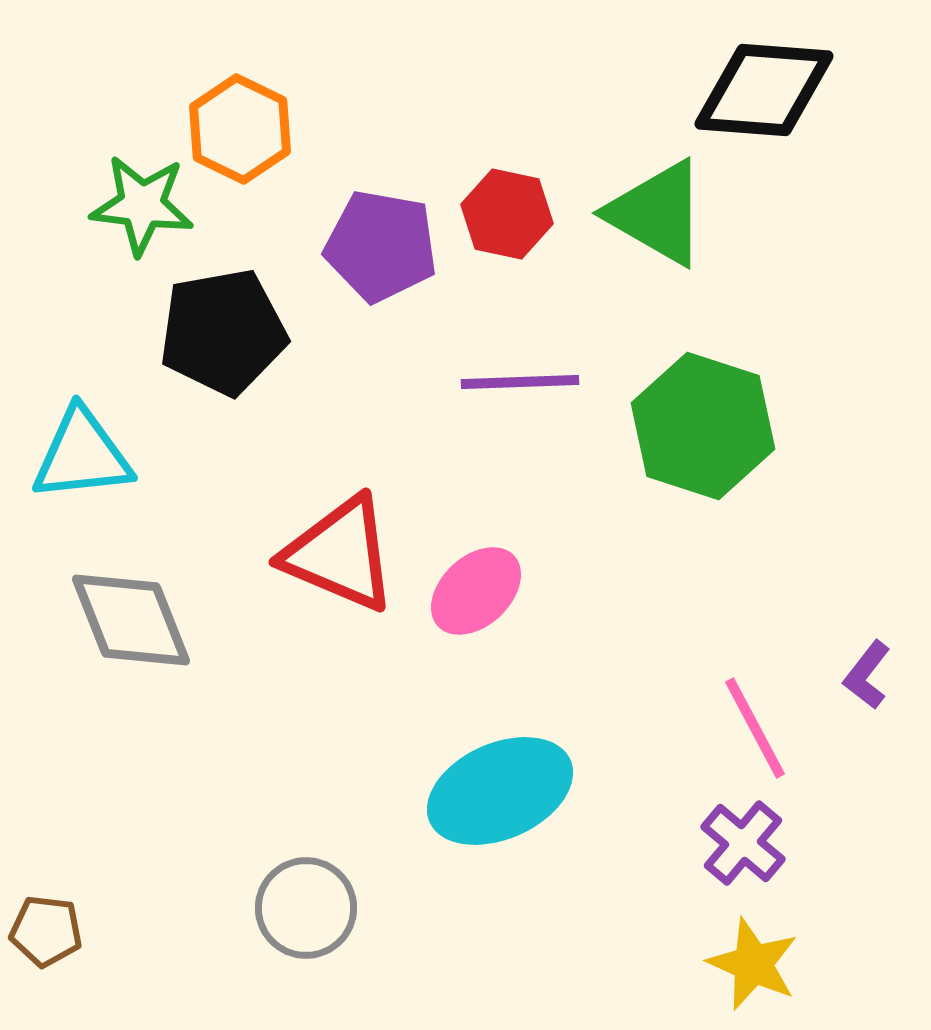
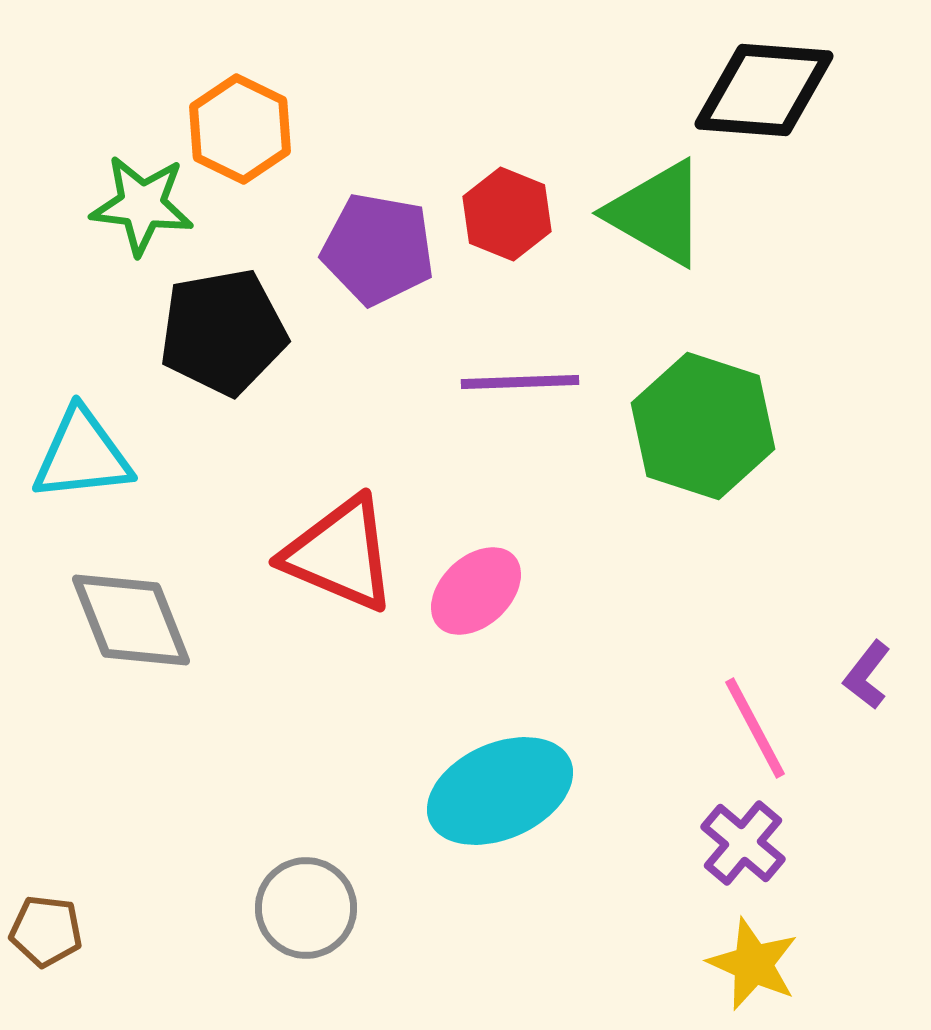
red hexagon: rotated 10 degrees clockwise
purple pentagon: moved 3 px left, 3 px down
